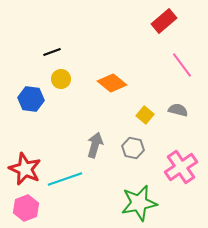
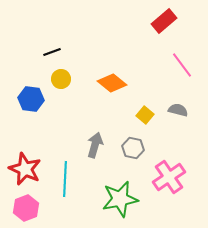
pink cross: moved 12 px left, 10 px down
cyan line: rotated 68 degrees counterclockwise
green star: moved 19 px left, 4 px up
